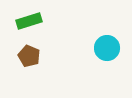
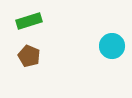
cyan circle: moved 5 px right, 2 px up
